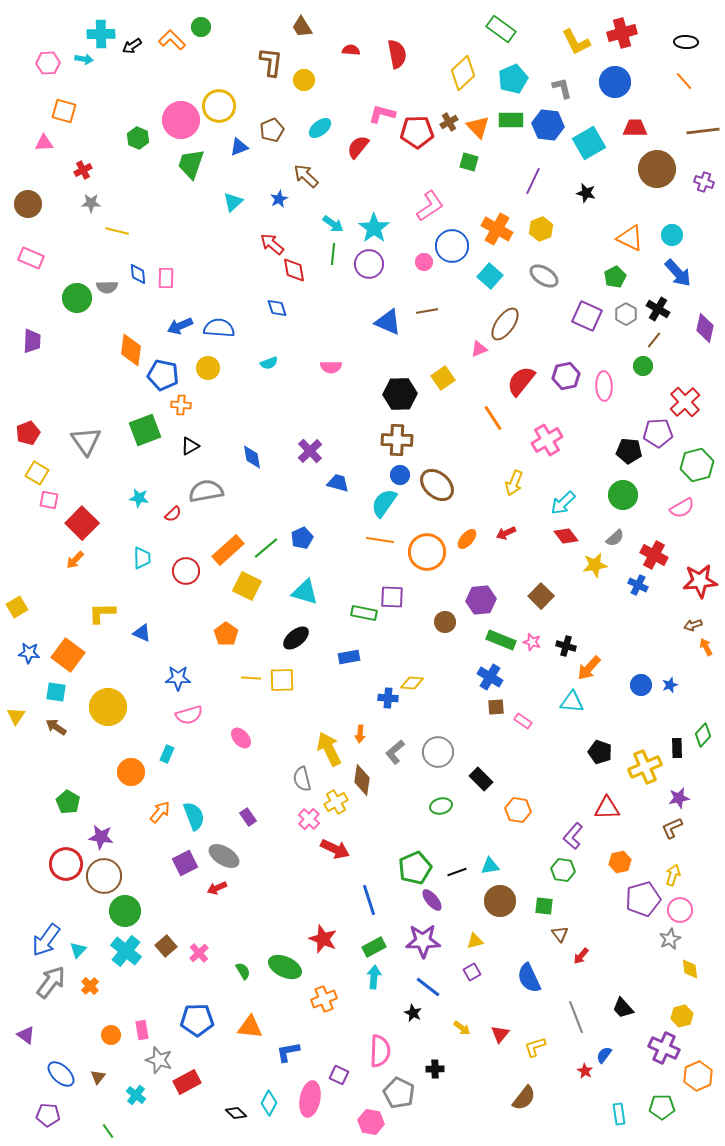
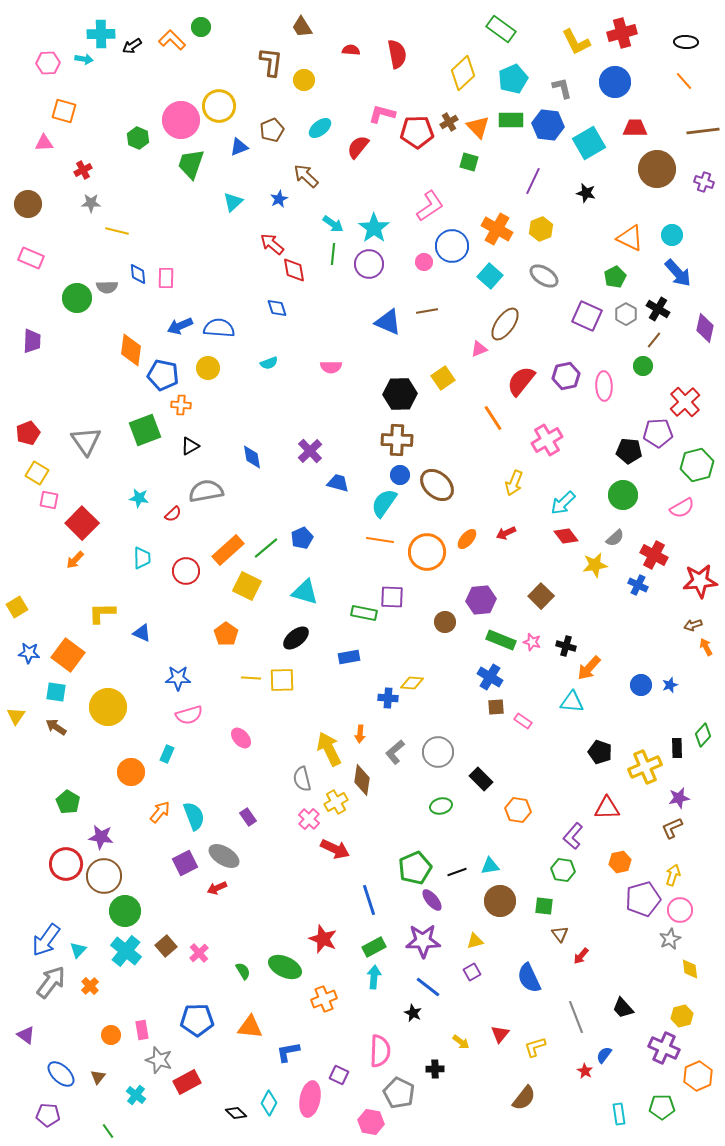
yellow arrow at (462, 1028): moved 1 px left, 14 px down
